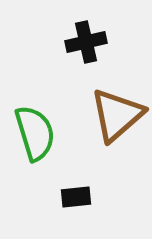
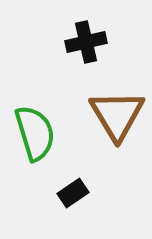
brown triangle: rotated 20 degrees counterclockwise
black rectangle: moved 3 px left, 4 px up; rotated 28 degrees counterclockwise
